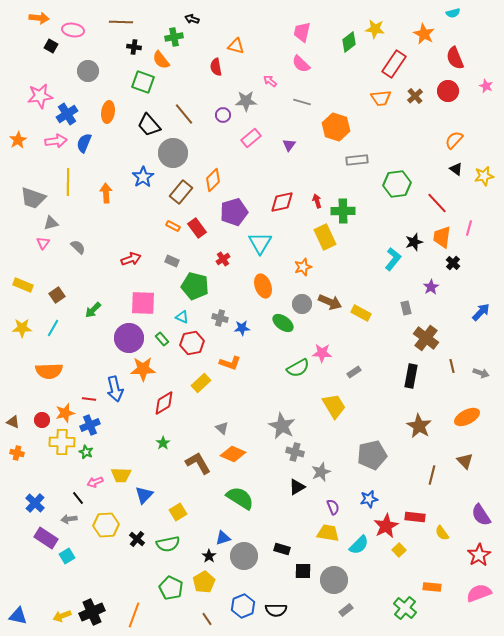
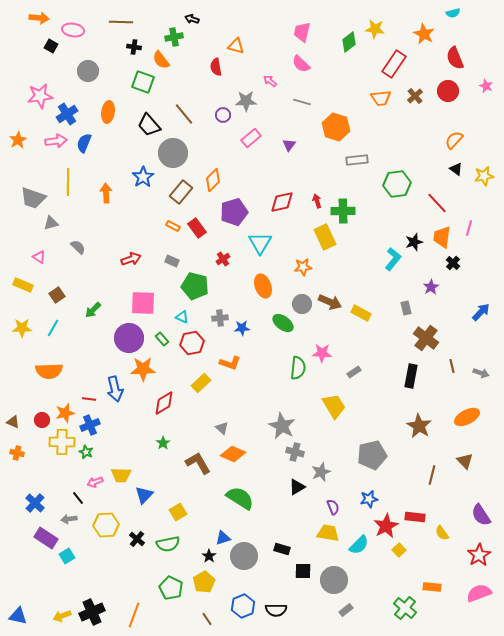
pink triangle at (43, 243): moved 4 px left, 14 px down; rotated 32 degrees counterclockwise
orange star at (303, 267): rotated 12 degrees clockwise
gray cross at (220, 318): rotated 21 degrees counterclockwise
green semicircle at (298, 368): rotated 55 degrees counterclockwise
